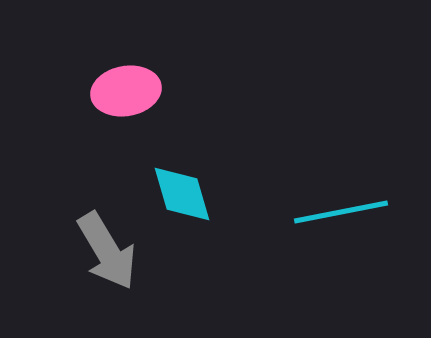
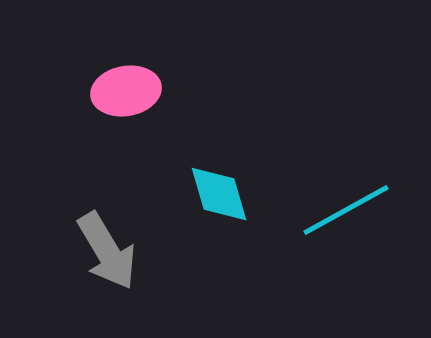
cyan diamond: moved 37 px right
cyan line: moved 5 px right, 2 px up; rotated 18 degrees counterclockwise
